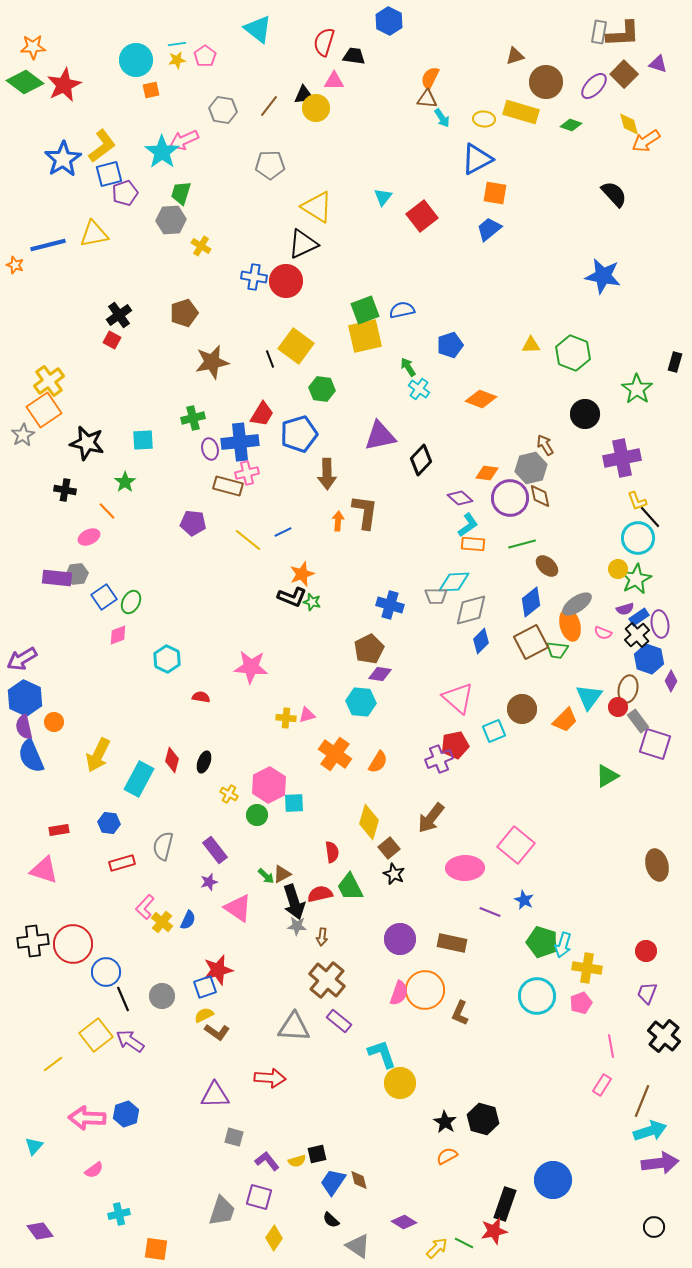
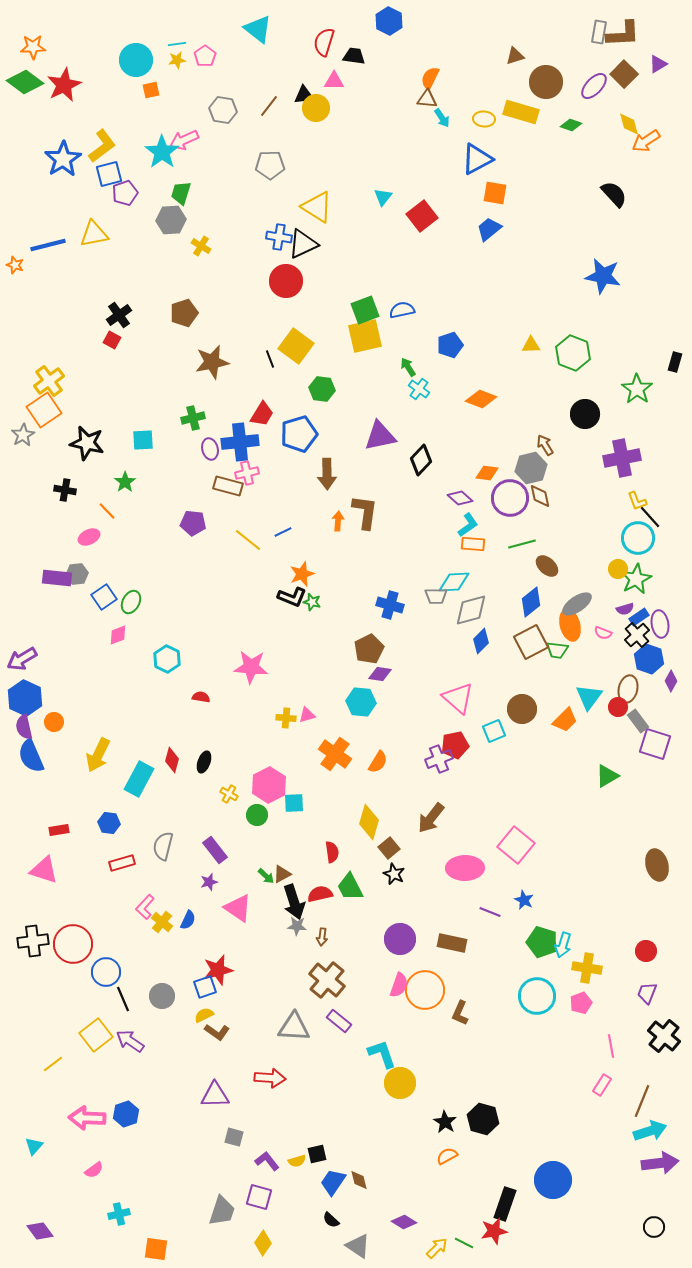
purple triangle at (658, 64): rotated 48 degrees counterclockwise
blue cross at (254, 277): moved 25 px right, 40 px up
pink semicircle at (399, 993): moved 8 px up
yellow diamond at (274, 1238): moved 11 px left, 5 px down
